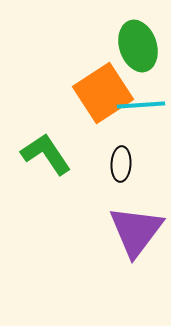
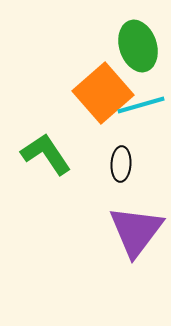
orange square: rotated 8 degrees counterclockwise
cyan line: rotated 12 degrees counterclockwise
